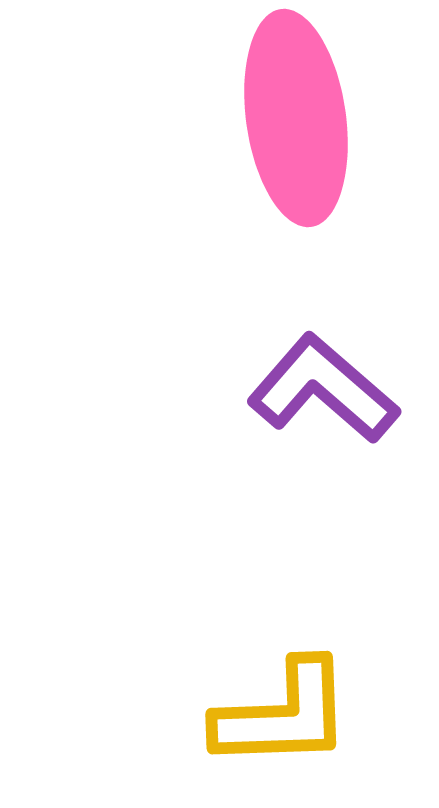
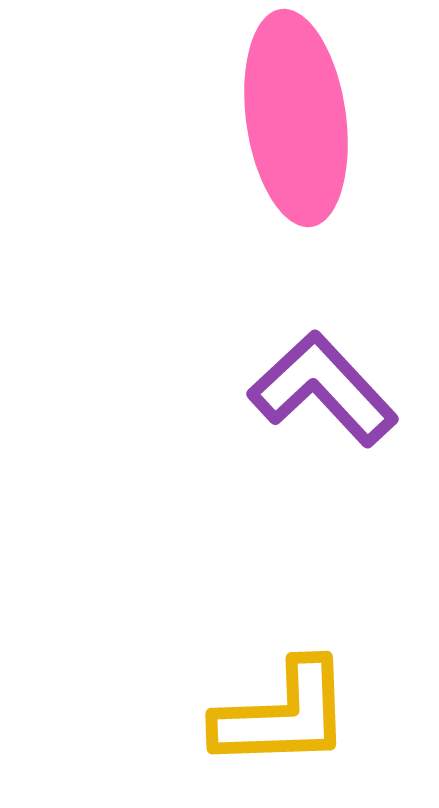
purple L-shape: rotated 6 degrees clockwise
